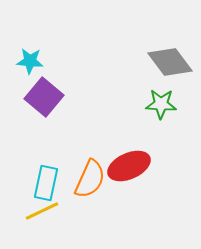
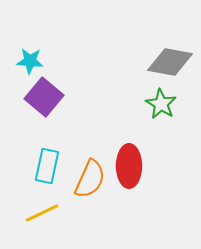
gray diamond: rotated 42 degrees counterclockwise
green star: rotated 28 degrees clockwise
red ellipse: rotated 66 degrees counterclockwise
cyan rectangle: moved 1 px right, 17 px up
yellow line: moved 2 px down
